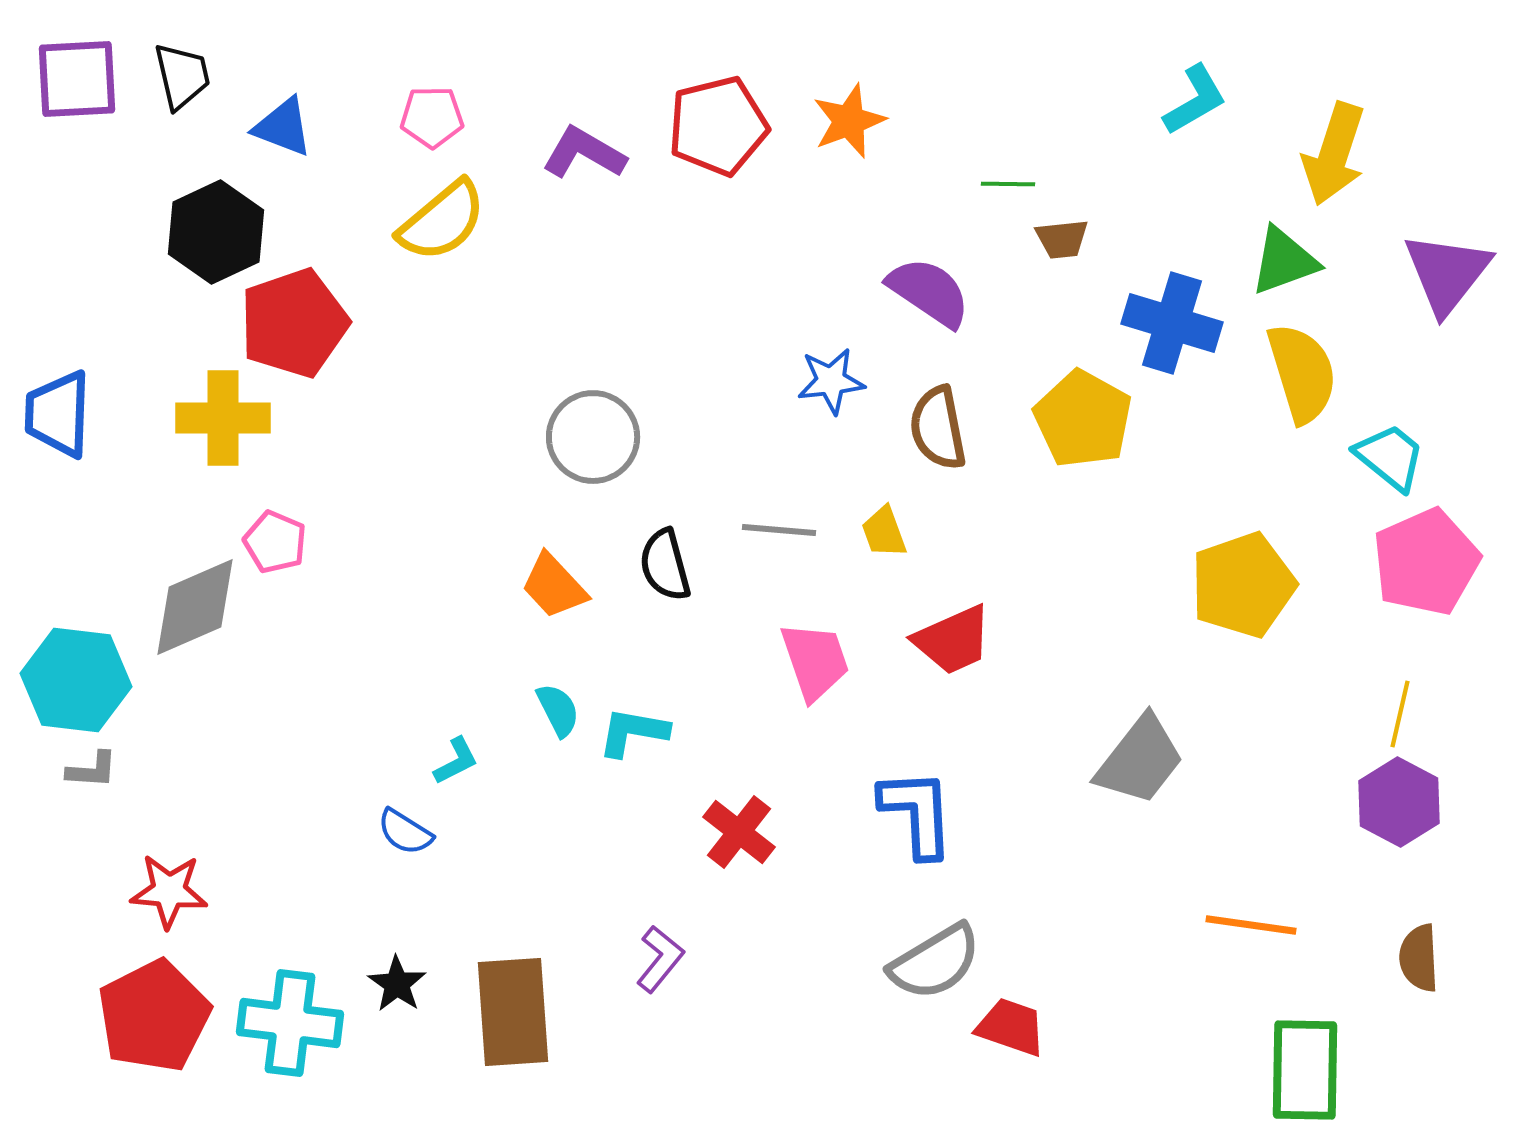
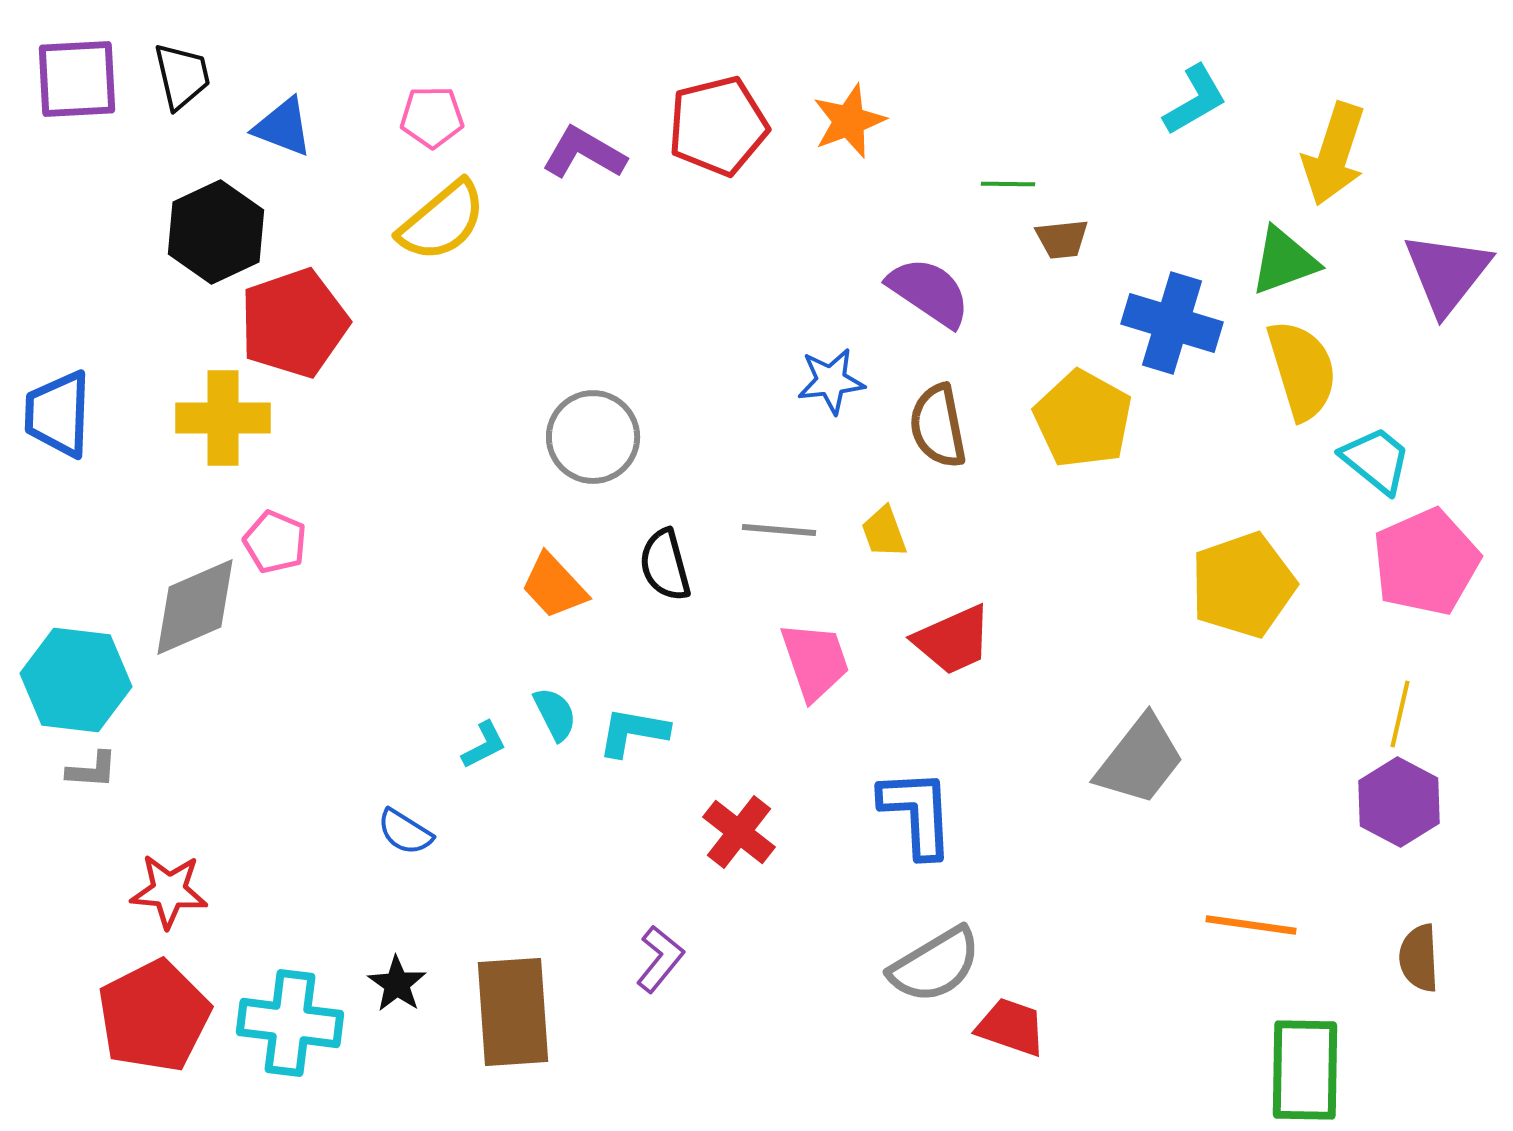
yellow semicircle at (1302, 373): moved 3 px up
brown semicircle at (938, 428): moved 2 px up
cyan trapezoid at (1390, 457): moved 14 px left, 3 px down
cyan semicircle at (558, 710): moved 3 px left, 4 px down
cyan L-shape at (456, 761): moved 28 px right, 16 px up
gray semicircle at (935, 962): moved 3 px down
